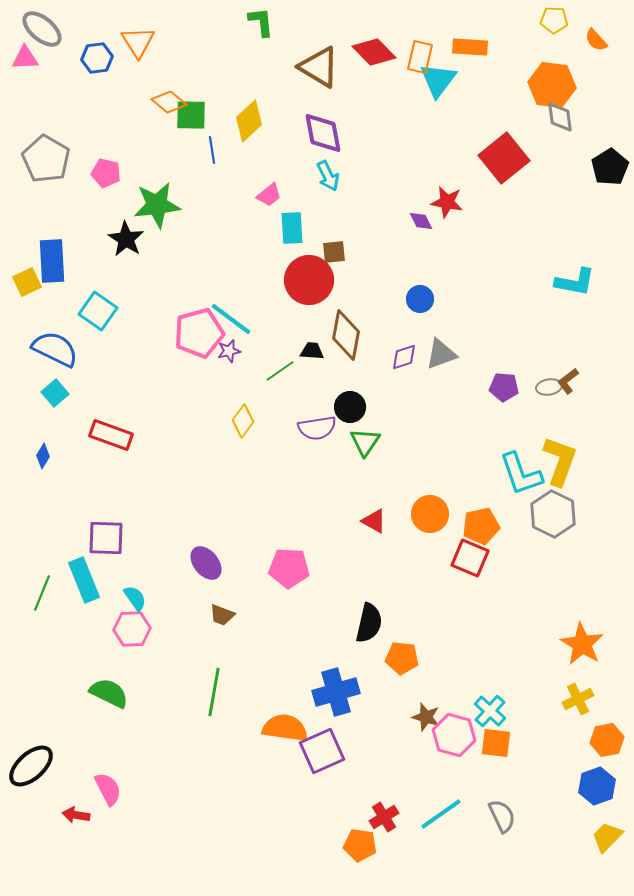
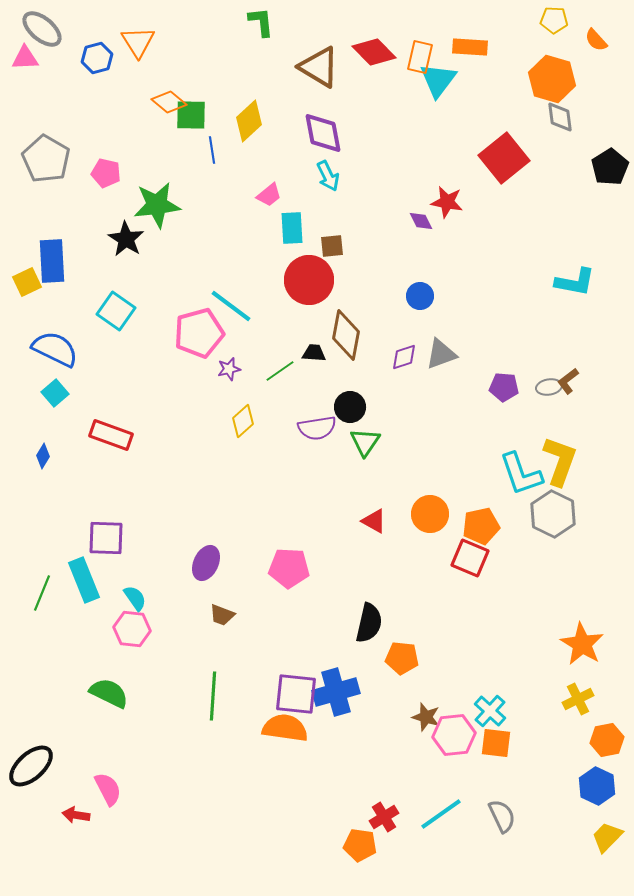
blue hexagon at (97, 58): rotated 8 degrees counterclockwise
orange hexagon at (552, 85): moved 6 px up; rotated 9 degrees clockwise
brown square at (334, 252): moved 2 px left, 6 px up
blue circle at (420, 299): moved 3 px up
cyan square at (98, 311): moved 18 px right
cyan line at (231, 319): moved 13 px up
purple star at (229, 351): moved 18 px down
black trapezoid at (312, 351): moved 2 px right, 2 px down
yellow diamond at (243, 421): rotated 12 degrees clockwise
purple ellipse at (206, 563): rotated 64 degrees clockwise
pink hexagon at (132, 629): rotated 9 degrees clockwise
green line at (214, 692): moved 1 px left, 4 px down; rotated 6 degrees counterclockwise
pink hexagon at (454, 735): rotated 21 degrees counterclockwise
purple square at (322, 751): moved 26 px left, 57 px up; rotated 30 degrees clockwise
blue hexagon at (597, 786): rotated 15 degrees counterclockwise
